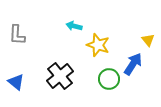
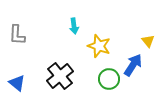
cyan arrow: rotated 112 degrees counterclockwise
yellow triangle: moved 1 px down
yellow star: moved 1 px right, 1 px down
blue arrow: moved 1 px down
blue triangle: moved 1 px right, 1 px down
